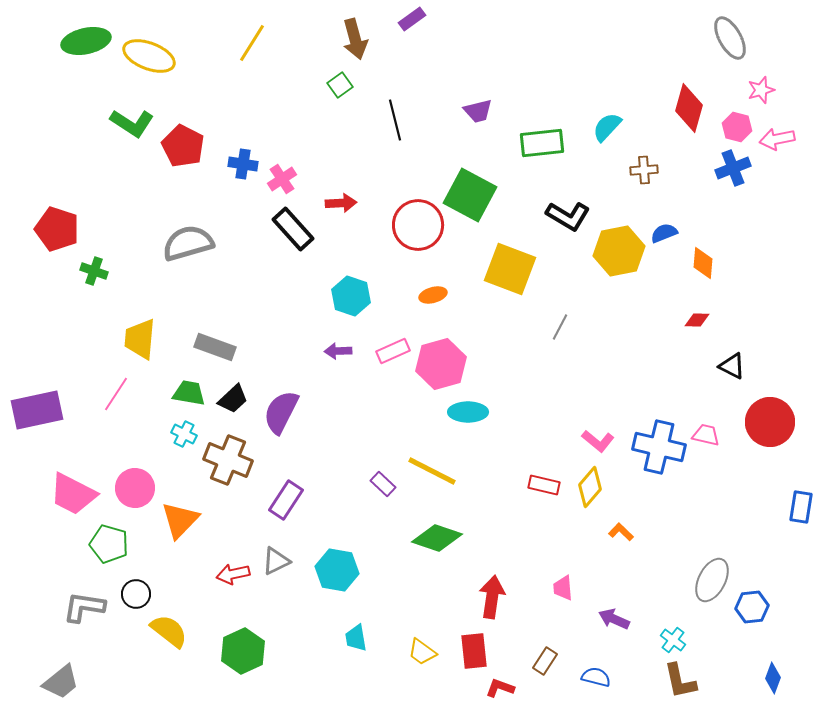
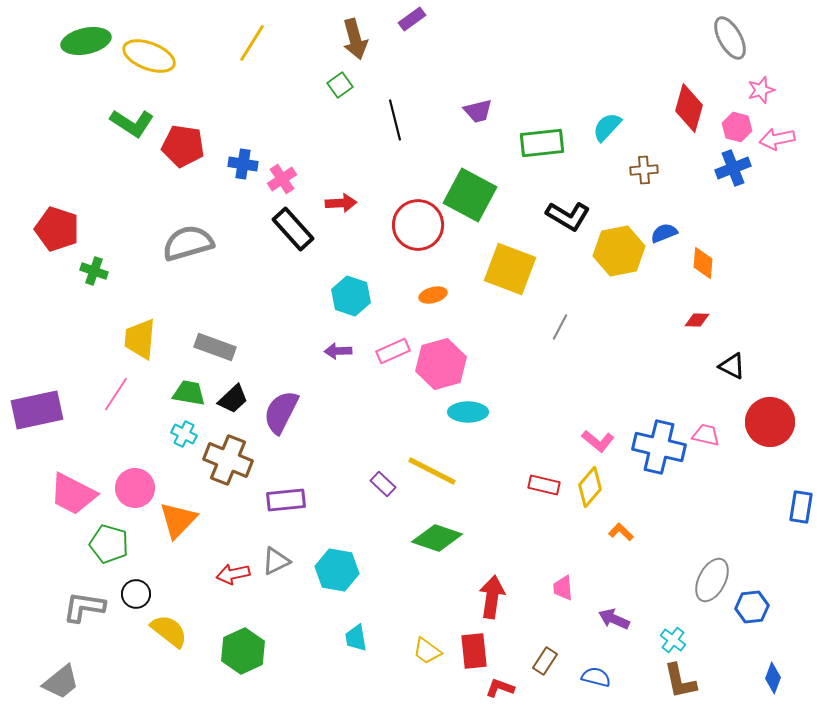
red pentagon at (183, 146): rotated 18 degrees counterclockwise
purple rectangle at (286, 500): rotated 51 degrees clockwise
orange triangle at (180, 520): moved 2 px left
yellow trapezoid at (422, 652): moved 5 px right, 1 px up
